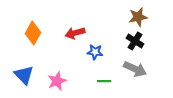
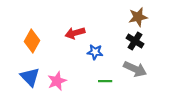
orange diamond: moved 1 px left, 8 px down
blue triangle: moved 6 px right, 2 px down
green line: moved 1 px right
